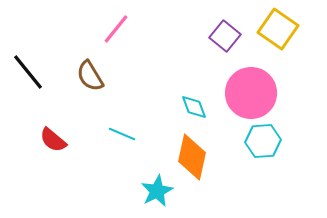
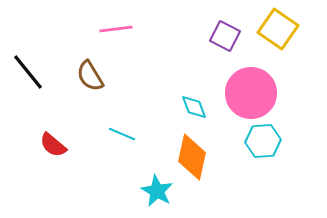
pink line: rotated 44 degrees clockwise
purple square: rotated 12 degrees counterclockwise
red semicircle: moved 5 px down
cyan star: rotated 16 degrees counterclockwise
